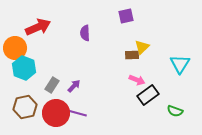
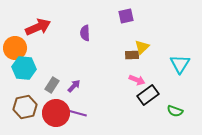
cyan hexagon: rotated 15 degrees counterclockwise
